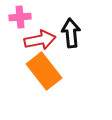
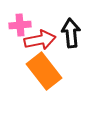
pink cross: moved 8 px down
